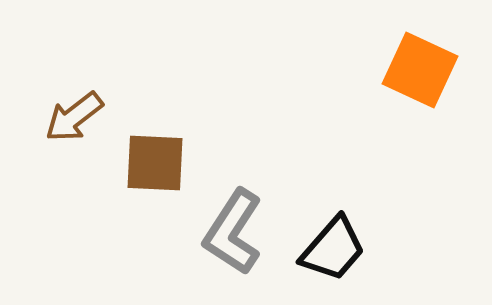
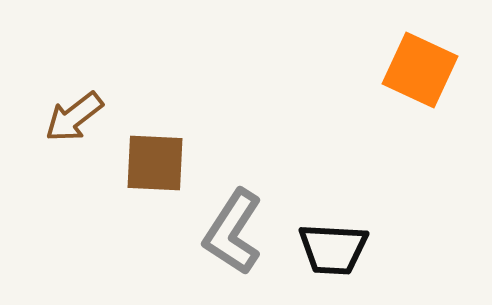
black trapezoid: rotated 52 degrees clockwise
